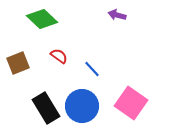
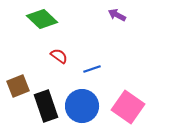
purple arrow: rotated 12 degrees clockwise
brown square: moved 23 px down
blue line: rotated 66 degrees counterclockwise
pink square: moved 3 px left, 4 px down
black rectangle: moved 2 px up; rotated 12 degrees clockwise
